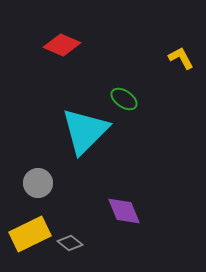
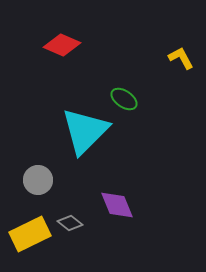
gray circle: moved 3 px up
purple diamond: moved 7 px left, 6 px up
gray diamond: moved 20 px up
